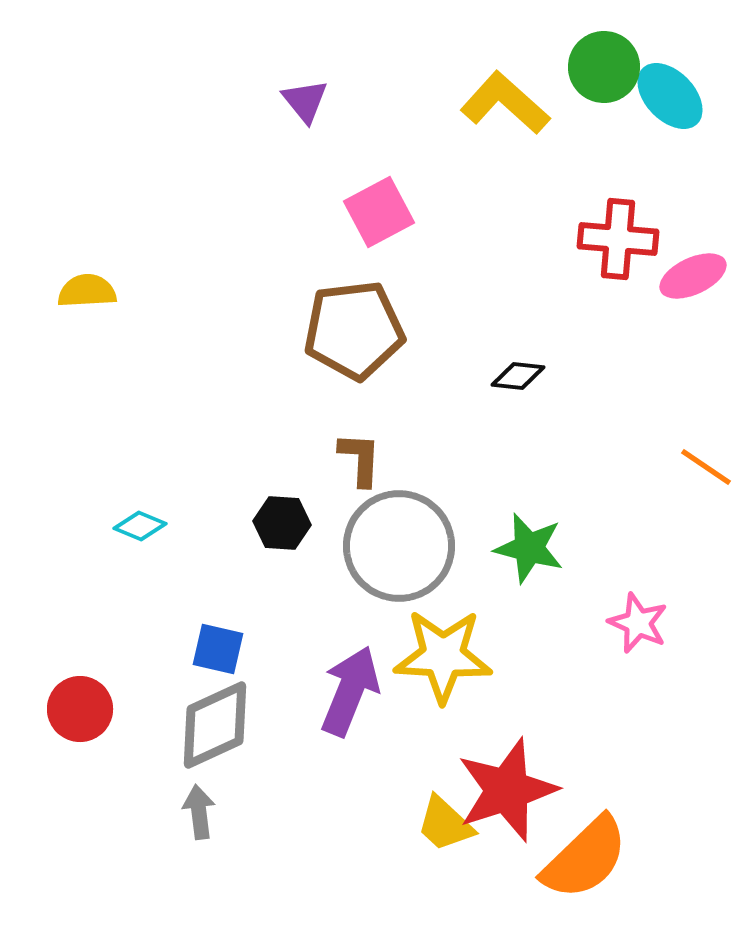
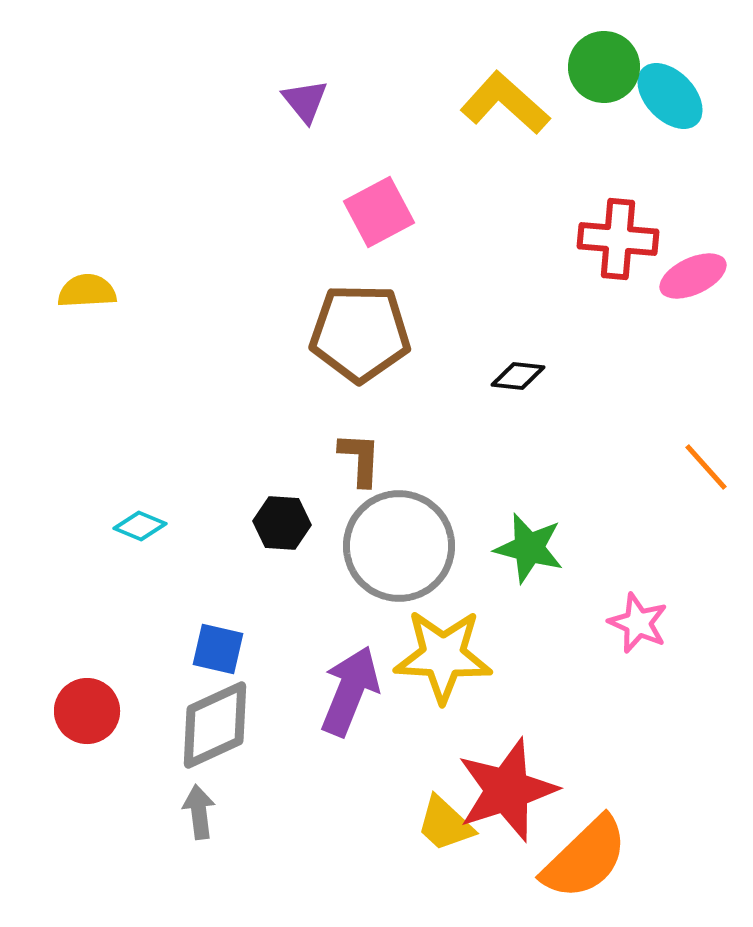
brown pentagon: moved 6 px right, 3 px down; rotated 8 degrees clockwise
orange line: rotated 14 degrees clockwise
red circle: moved 7 px right, 2 px down
